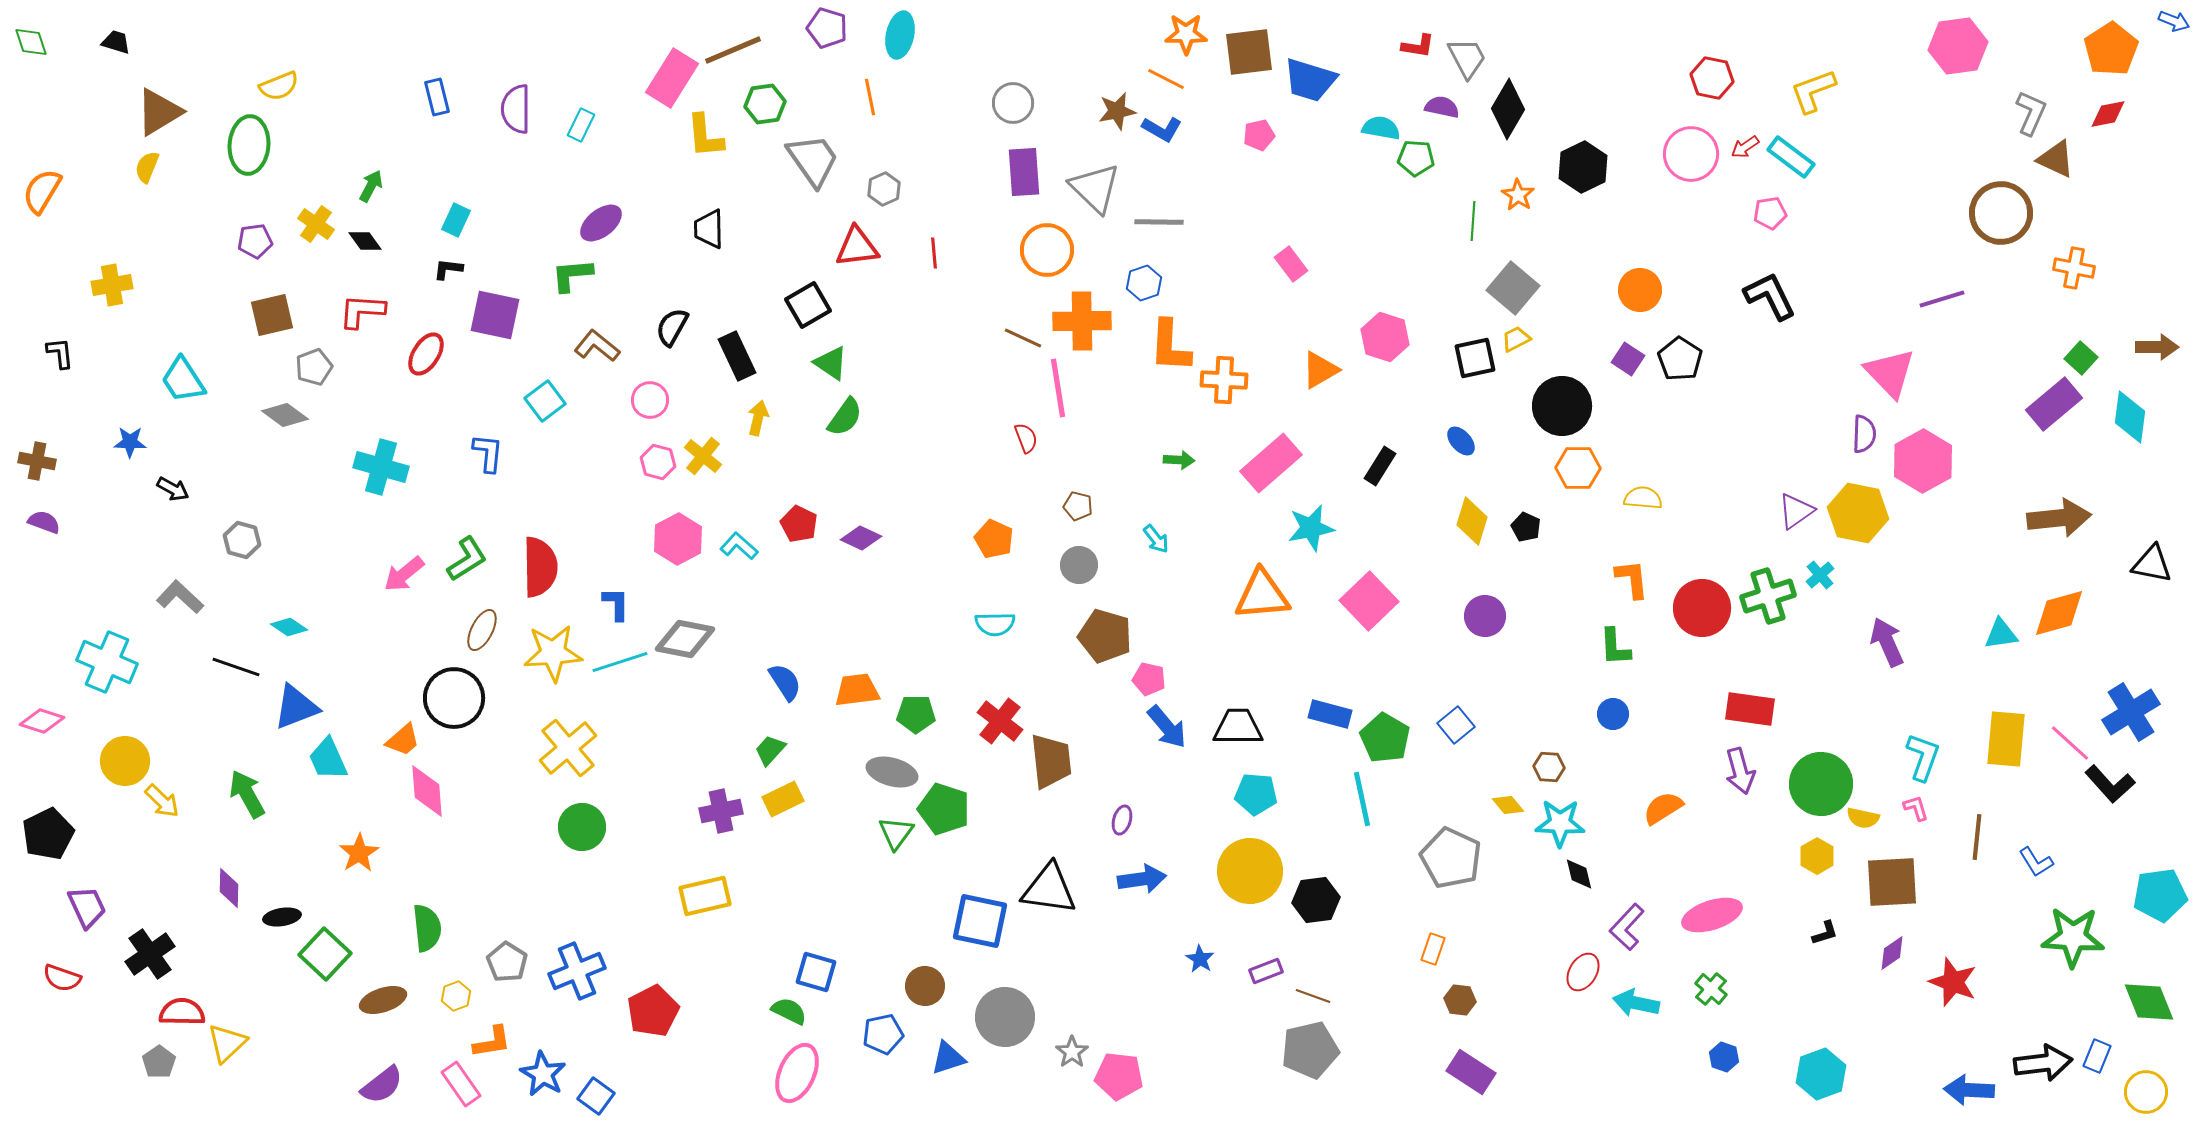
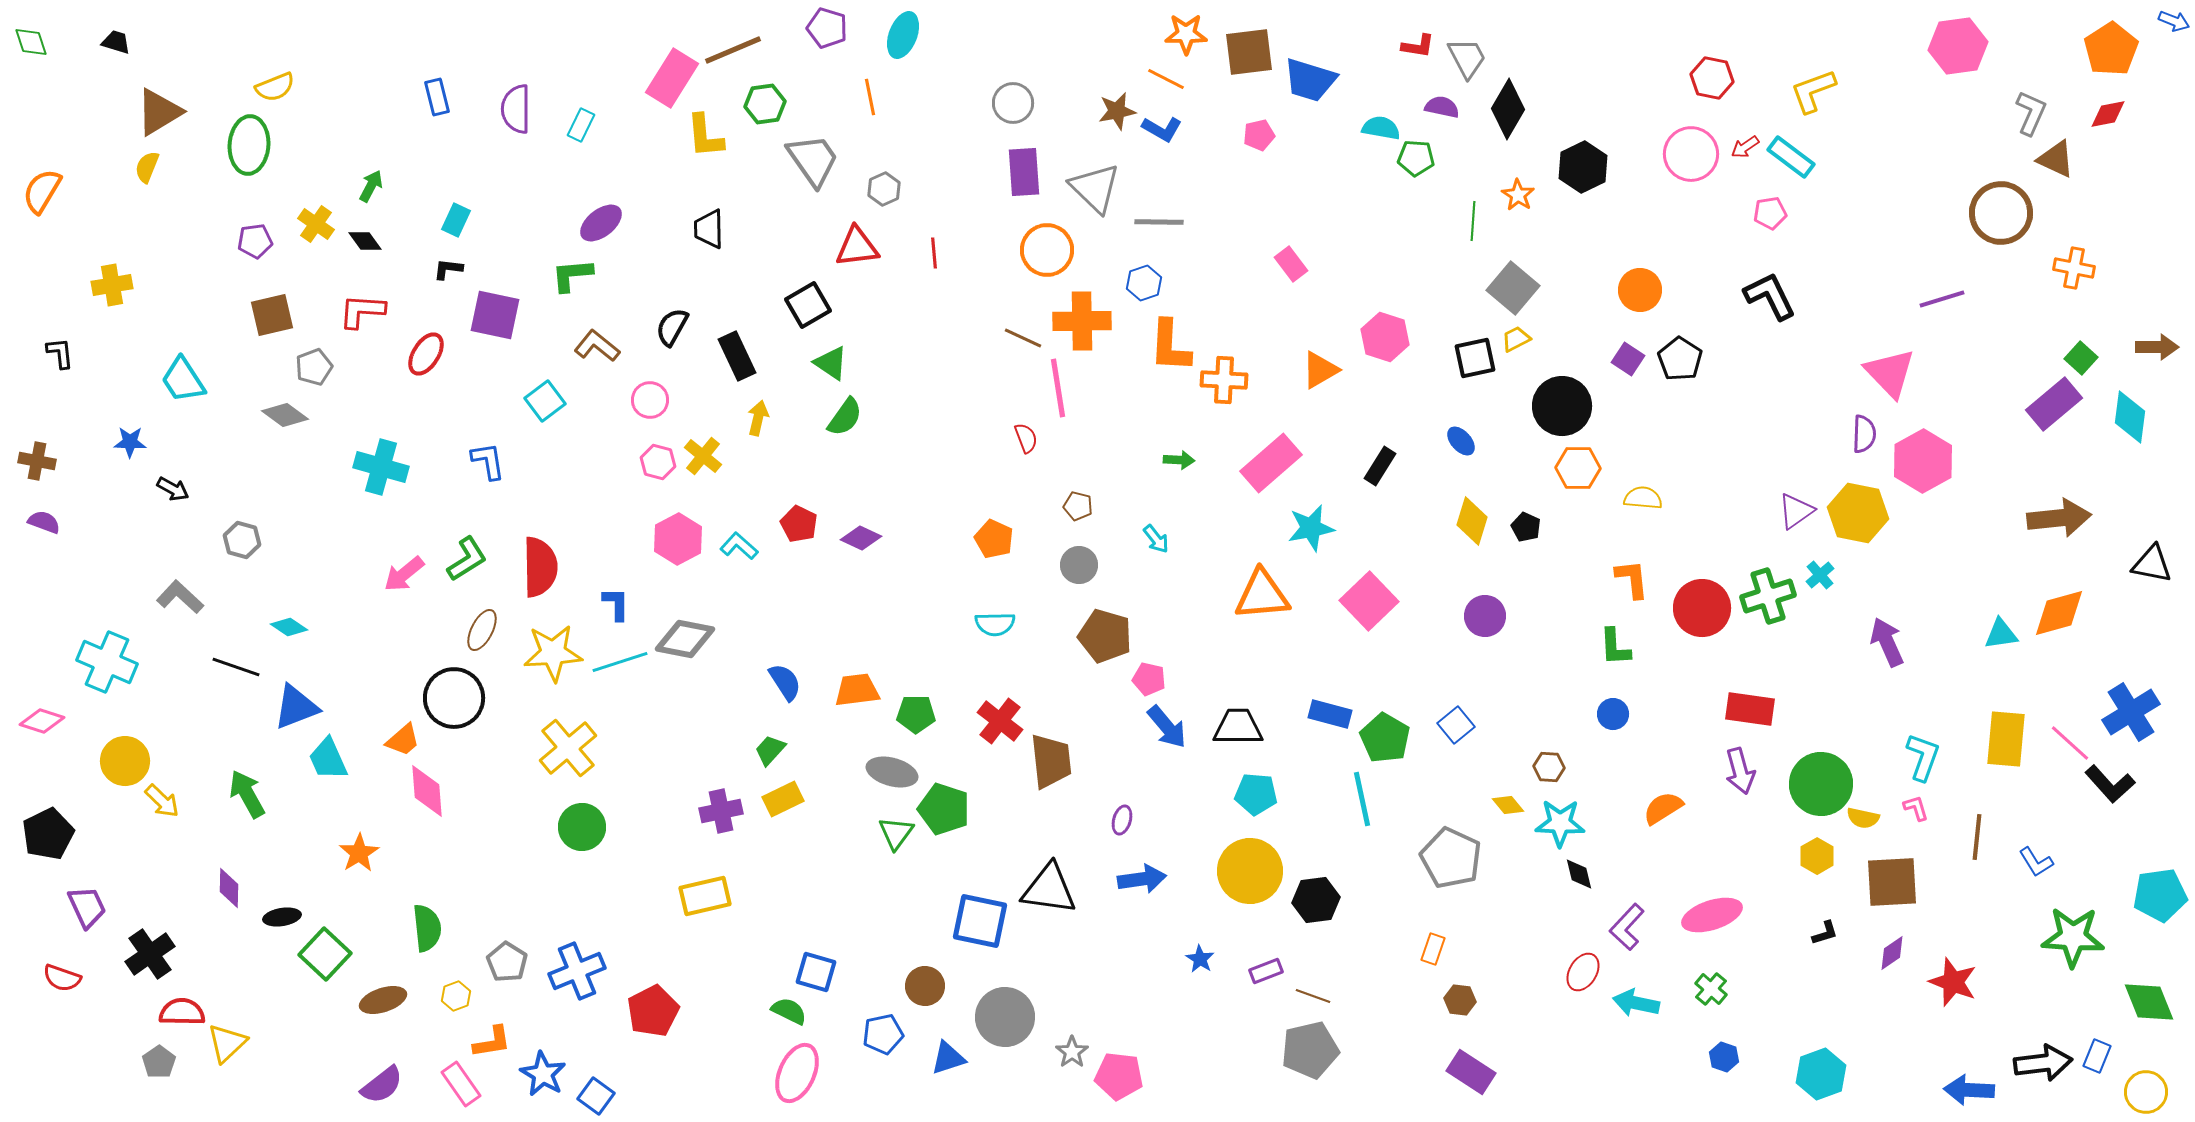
cyan ellipse at (900, 35): moved 3 px right; rotated 9 degrees clockwise
yellow semicircle at (279, 86): moved 4 px left, 1 px down
blue L-shape at (488, 453): moved 8 px down; rotated 15 degrees counterclockwise
